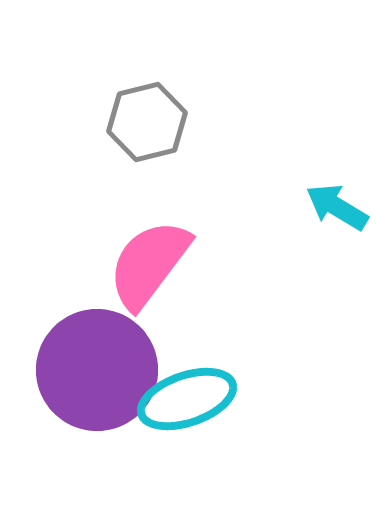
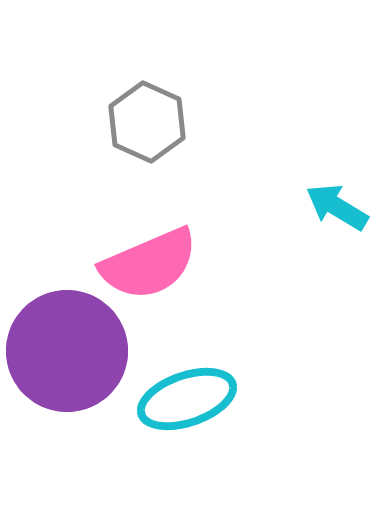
gray hexagon: rotated 22 degrees counterclockwise
pink semicircle: rotated 150 degrees counterclockwise
purple circle: moved 30 px left, 19 px up
